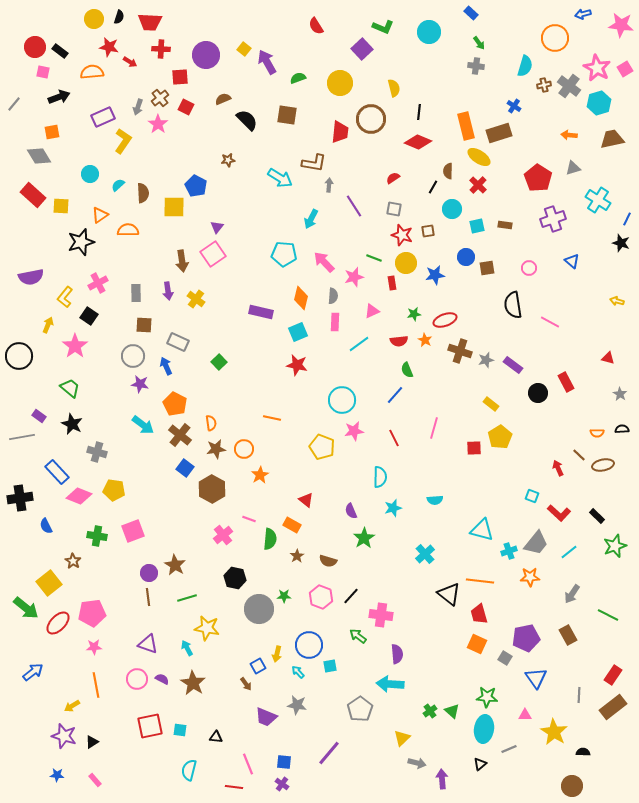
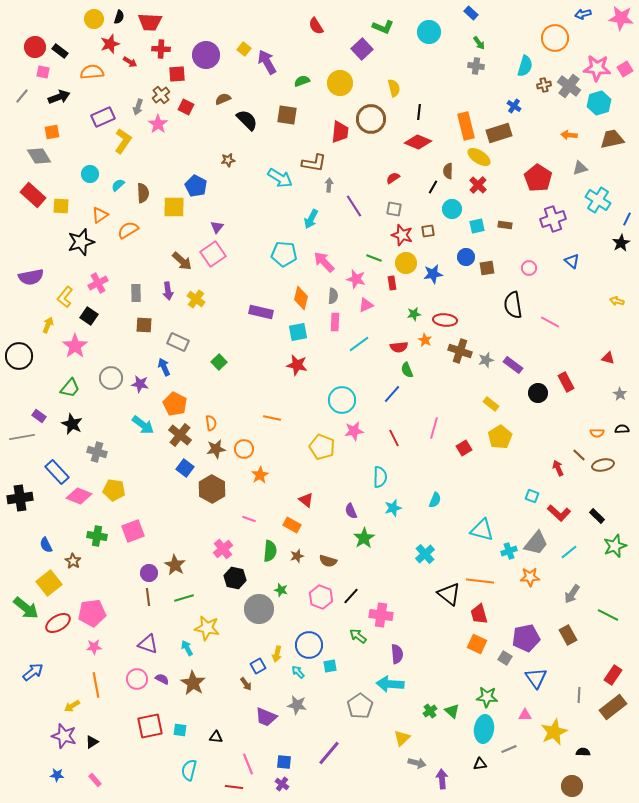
pink star at (621, 25): moved 7 px up
red star at (109, 47): moved 1 px right, 3 px up; rotated 30 degrees counterclockwise
pink star at (597, 68): rotated 24 degrees counterclockwise
red square at (180, 77): moved 3 px left, 3 px up
green semicircle at (298, 78): moved 4 px right, 3 px down
brown cross at (160, 98): moved 1 px right, 3 px up
gray line at (14, 104): moved 8 px right, 8 px up
gray triangle at (573, 168): moved 7 px right
orange semicircle at (128, 230): rotated 30 degrees counterclockwise
black star at (621, 243): rotated 24 degrees clockwise
brown arrow at (182, 261): rotated 40 degrees counterclockwise
blue star at (435, 275): moved 2 px left, 1 px up
pink star at (354, 277): moved 2 px right, 2 px down; rotated 30 degrees clockwise
pink triangle at (372, 311): moved 6 px left, 6 px up
red ellipse at (445, 320): rotated 25 degrees clockwise
cyan square at (298, 332): rotated 12 degrees clockwise
red semicircle at (399, 341): moved 6 px down
gray circle at (133, 356): moved 22 px left, 22 px down
blue arrow at (166, 366): moved 2 px left, 1 px down
green trapezoid at (70, 388): rotated 90 degrees clockwise
blue line at (395, 395): moved 3 px left, 1 px up
red square at (474, 448): moved 10 px left; rotated 28 degrees counterclockwise
cyan semicircle at (435, 500): rotated 63 degrees counterclockwise
blue semicircle at (46, 526): moved 19 px down
pink cross at (223, 535): moved 14 px down
green semicircle at (270, 539): moved 12 px down
brown star at (297, 556): rotated 16 degrees clockwise
green star at (284, 596): moved 3 px left, 6 px up; rotated 16 degrees clockwise
green line at (187, 598): moved 3 px left
red ellipse at (58, 623): rotated 15 degrees clockwise
gray pentagon at (360, 709): moved 3 px up
yellow star at (554, 732): rotated 16 degrees clockwise
black triangle at (480, 764): rotated 32 degrees clockwise
